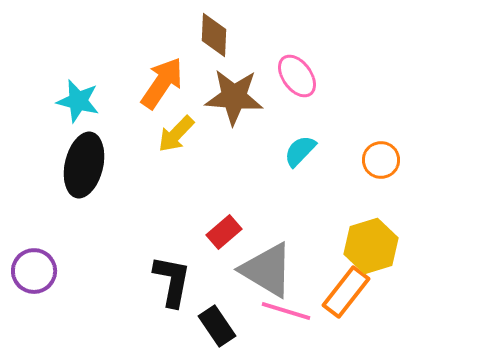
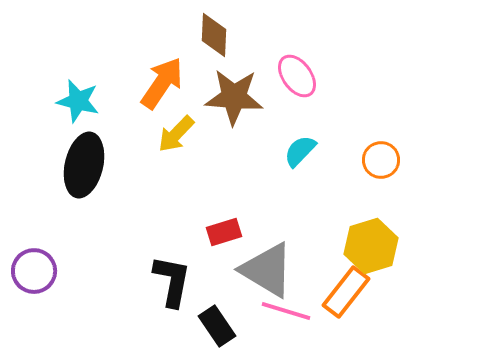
red rectangle: rotated 24 degrees clockwise
